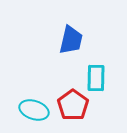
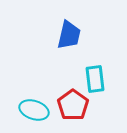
blue trapezoid: moved 2 px left, 5 px up
cyan rectangle: moved 1 px left, 1 px down; rotated 8 degrees counterclockwise
